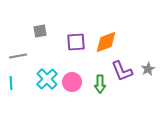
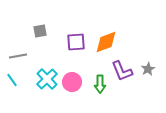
cyan line: moved 1 px right, 3 px up; rotated 32 degrees counterclockwise
